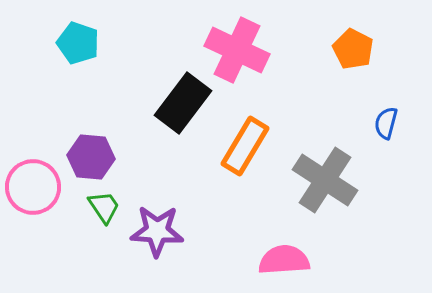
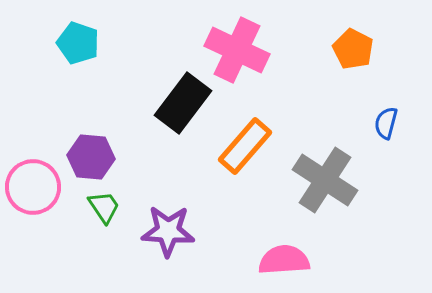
orange rectangle: rotated 10 degrees clockwise
purple star: moved 11 px right
